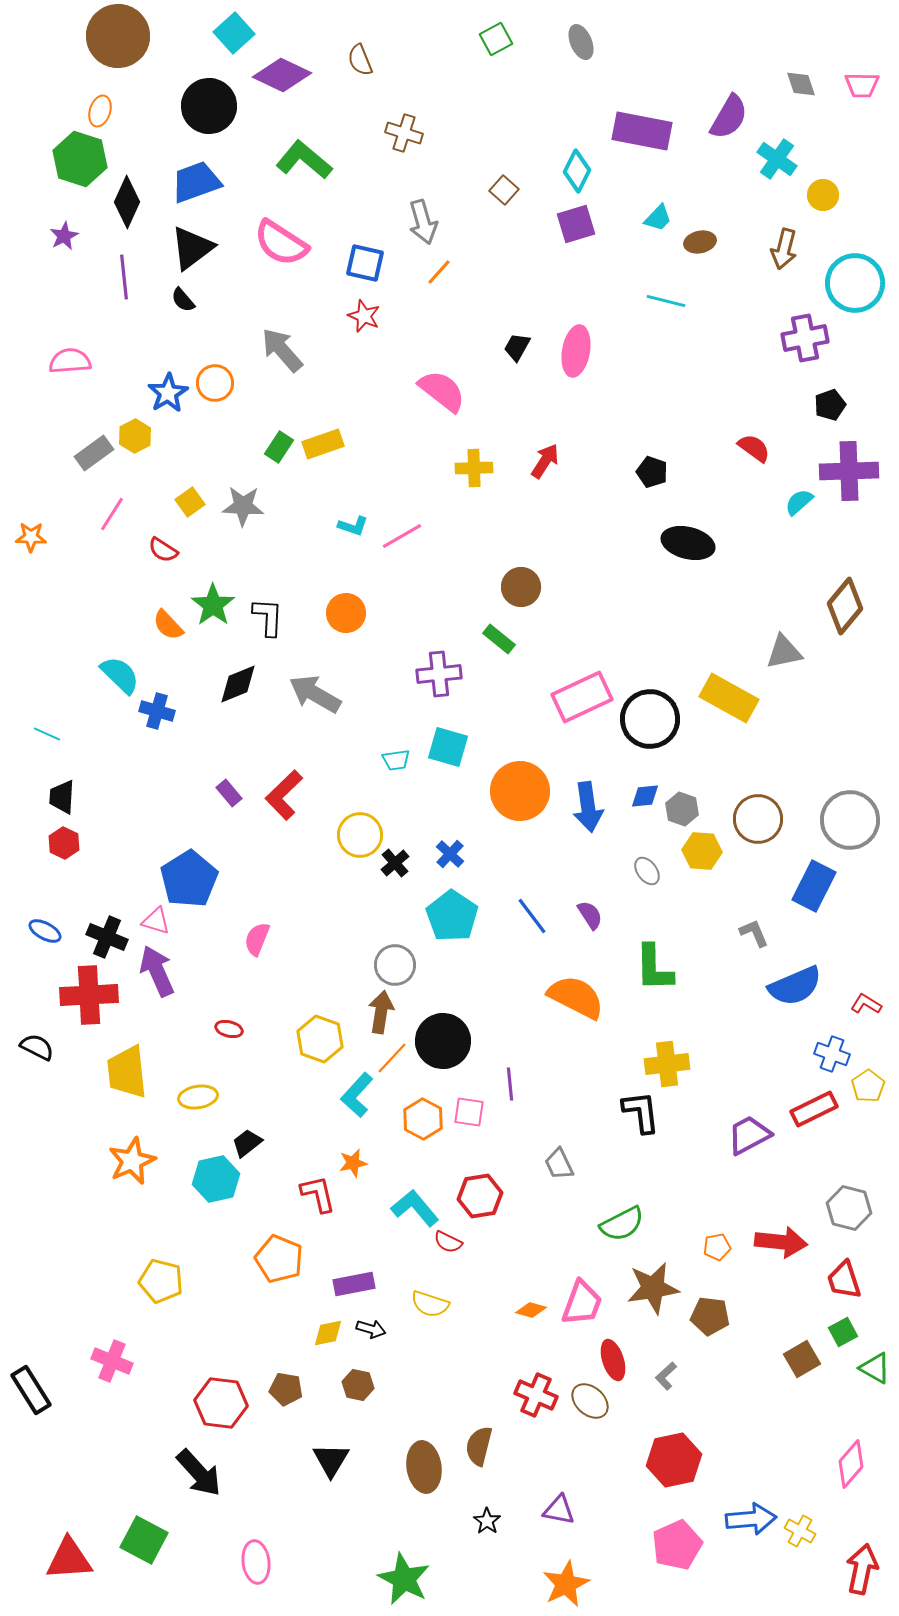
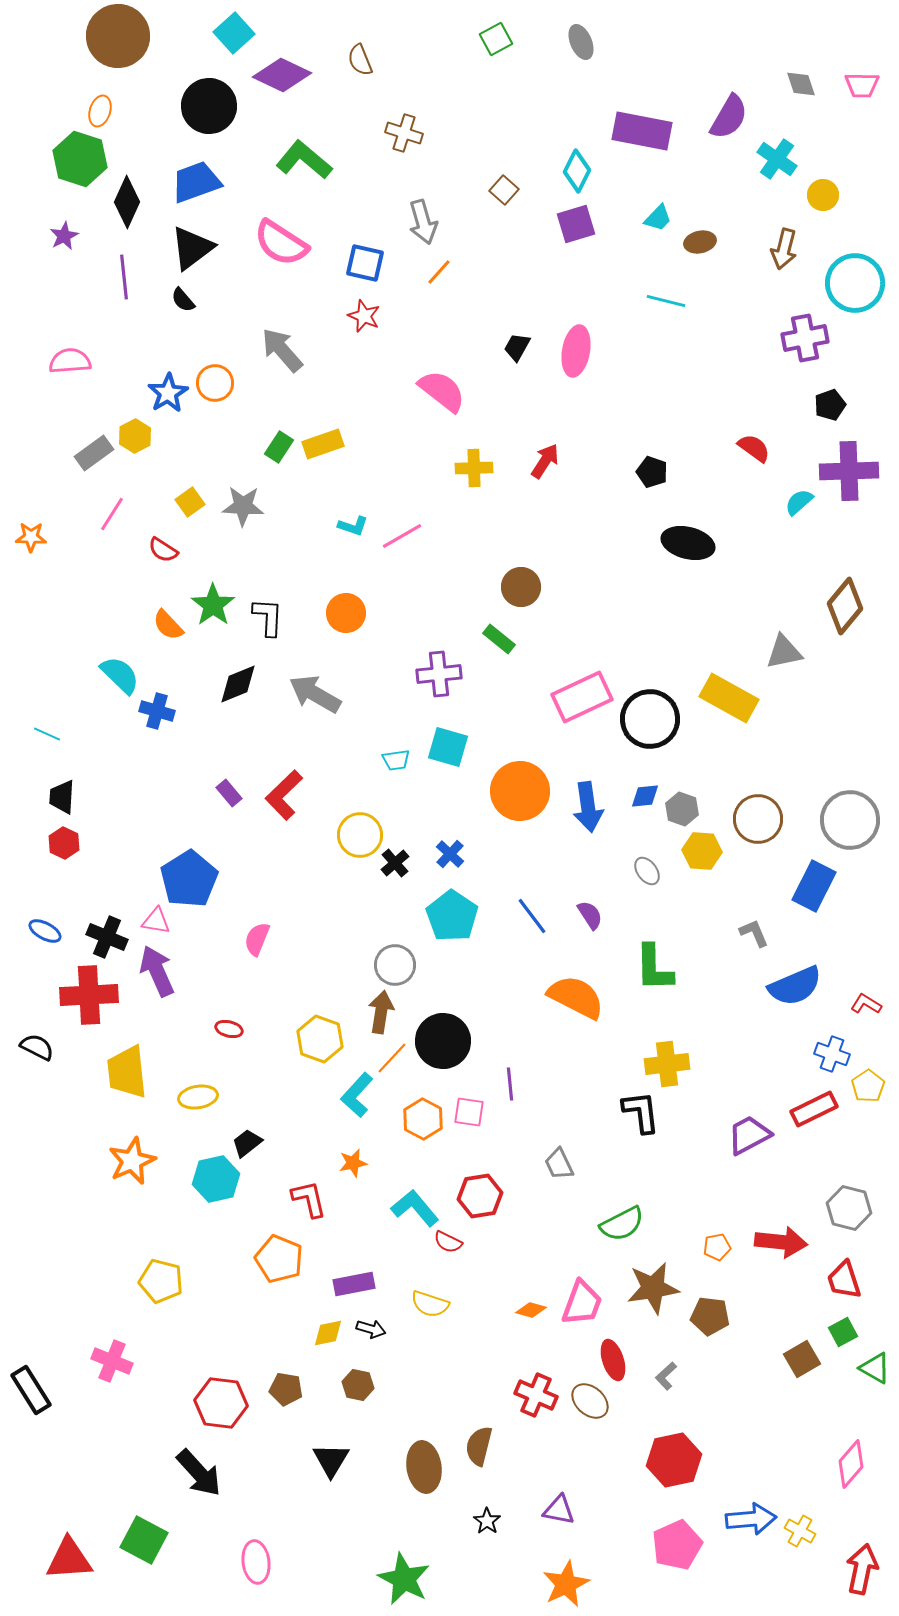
pink triangle at (156, 921): rotated 8 degrees counterclockwise
red L-shape at (318, 1194): moved 9 px left, 5 px down
